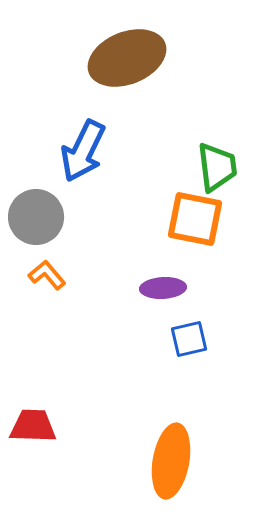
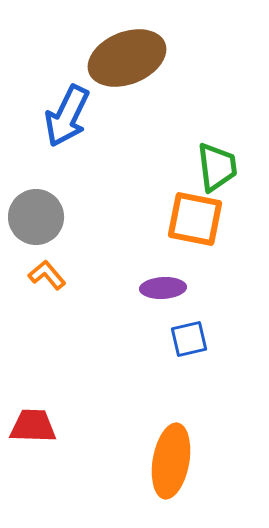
blue arrow: moved 16 px left, 35 px up
